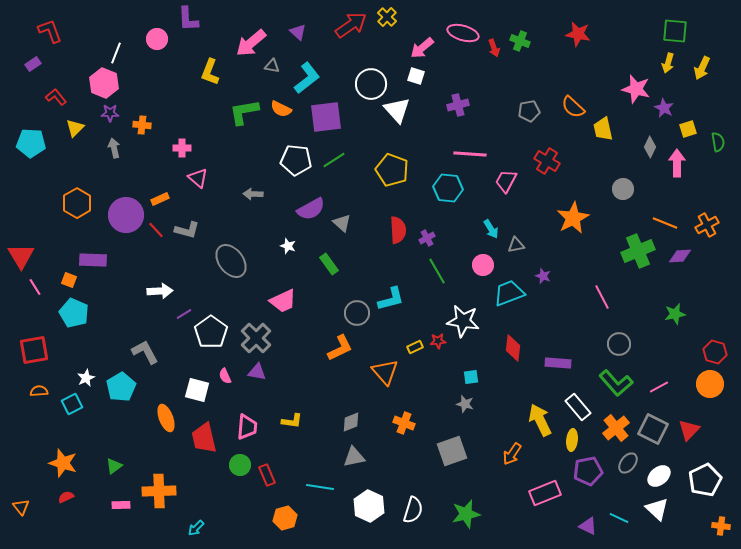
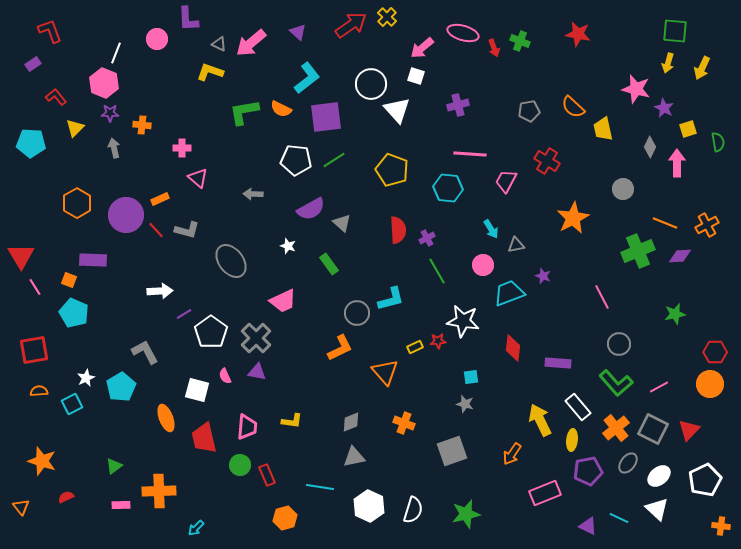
gray triangle at (272, 66): moved 53 px left, 22 px up; rotated 14 degrees clockwise
yellow L-shape at (210, 72): rotated 88 degrees clockwise
red hexagon at (715, 352): rotated 15 degrees counterclockwise
orange star at (63, 463): moved 21 px left, 2 px up
